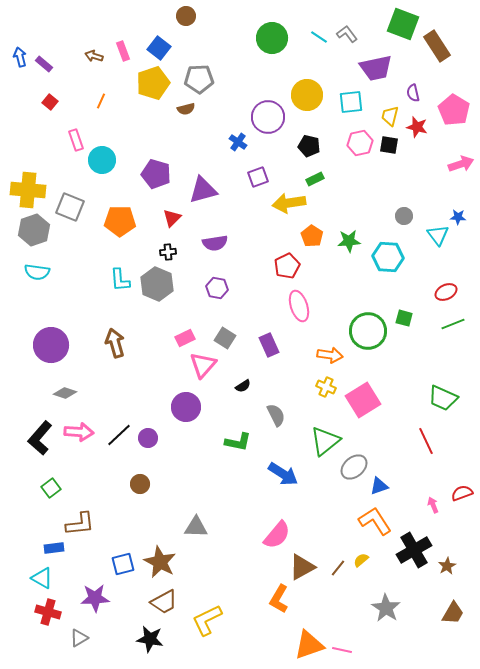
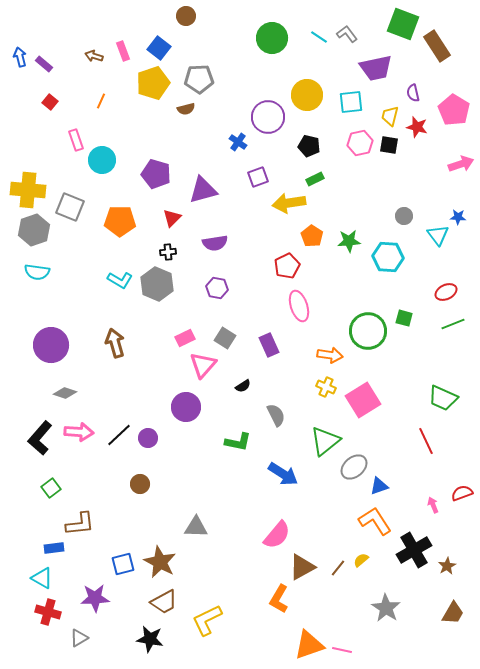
cyan L-shape at (120, 280): rotated 55 degrees counterclockwise
